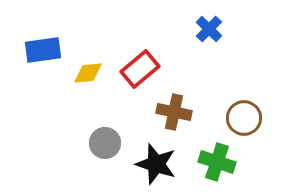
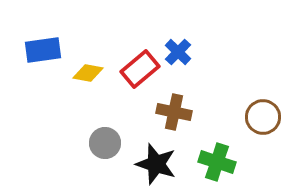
blue cross: moved 31 px left, 23 px down
yellow diamond: rotated 16 degrees clockwise
brown circle: moved 19 px right, 1 px up
